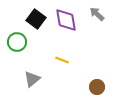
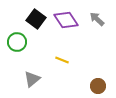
gray arrow: moved 5 px down
purple diamond: rotated 25 degrees counterclockwise
brown circle: moved 1 px right, 1 px up
